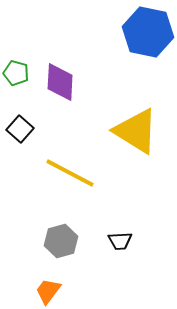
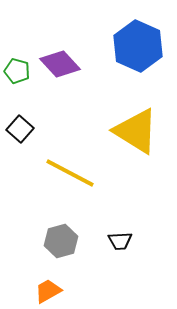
blue hexagon: moved 10 px left, 14 px down; rotated 12 degrees clockwise
green pentagon: moved 1 px right, 2 px up
purple diamond: moved 18 px up; rotated 45 degrees counterclockwise
orange trapezoid: rotated 24 degrees clockwise
